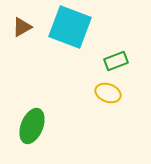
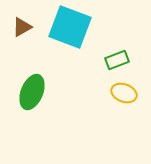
green rectangle: moved 1 px right, 1 px up
yellow ellipse: moved 16 px right
green ellipse: moved 34 px up
